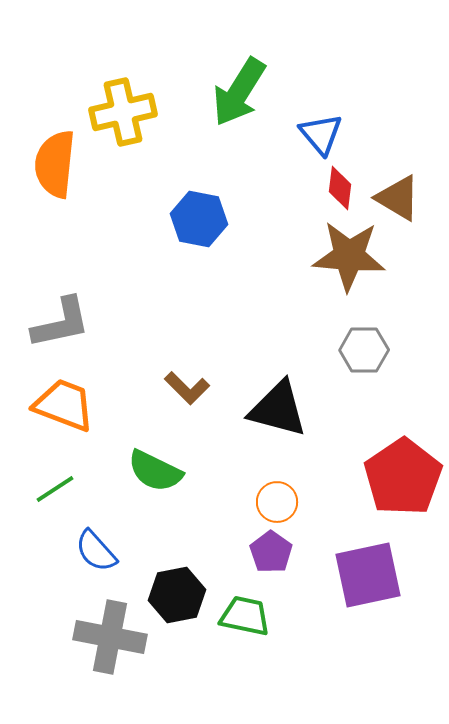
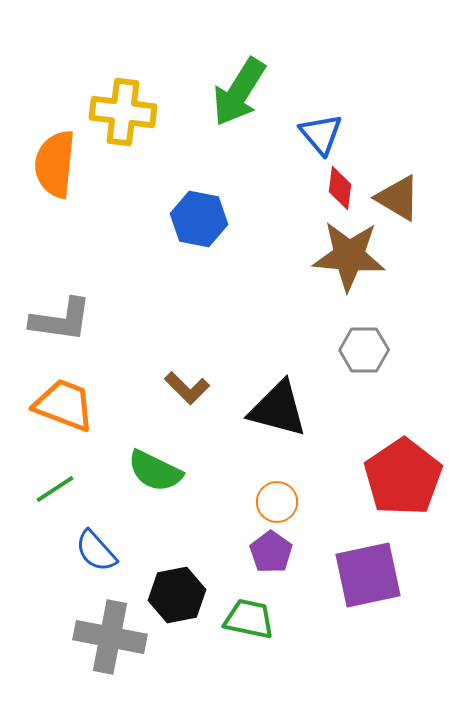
yellow cross: rotated 20 degrees clockwise
gray L-shape: moved 3 px up; rotated 20 degrees clockwise
green trapezoid: moved 4 px right, 3 px down
